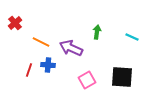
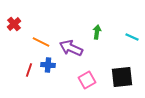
red cross: moved 1 px left, 1 px down
black square: rotated 10 degrees counterclockwise
